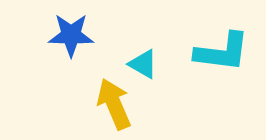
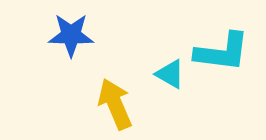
cyan triangle: moved 27 px right, 10 px down
yellow arrow: moved 1 px right
